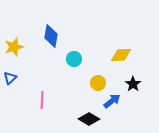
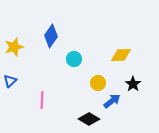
blue diamond: rotated 25 degrees clockwise
blue triangle: moved 3 px down
